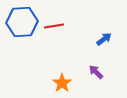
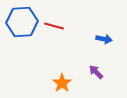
red line: rotated 24 degrees clockwise
blue arrow: rotated 49 degrees clockwise
